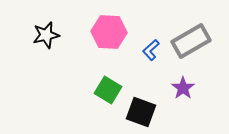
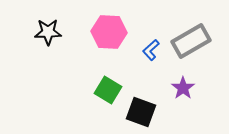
black star: moved 2 px right, 3 px up; rotated 12 degrees clockwise
